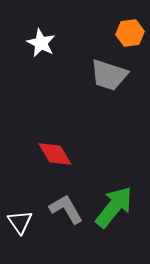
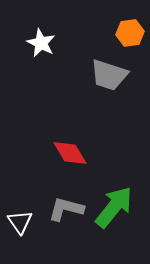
red diamond: moved 15 px right, 1 px up
gray L-shape: rotated 45 degrees counterclockwise
